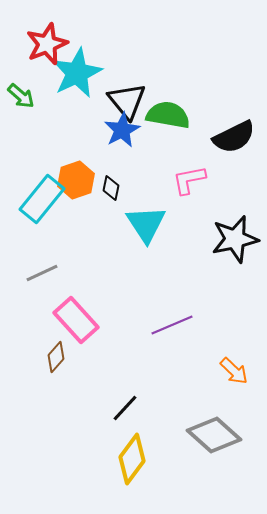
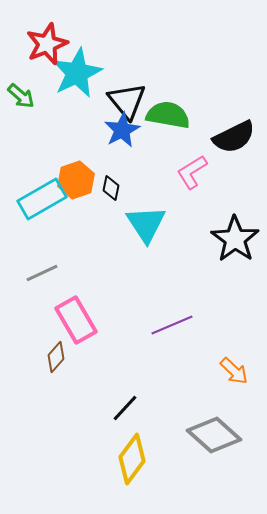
pink L-shape: moved 3 px right, 8 px up; rotated 21 degrees counterclockwise
cyan rectangle: rotated 21 degrees clockwise
black star: rotated 24 degrees counterclockwise
pink rectangle: rotated 12 degrees clockwise
